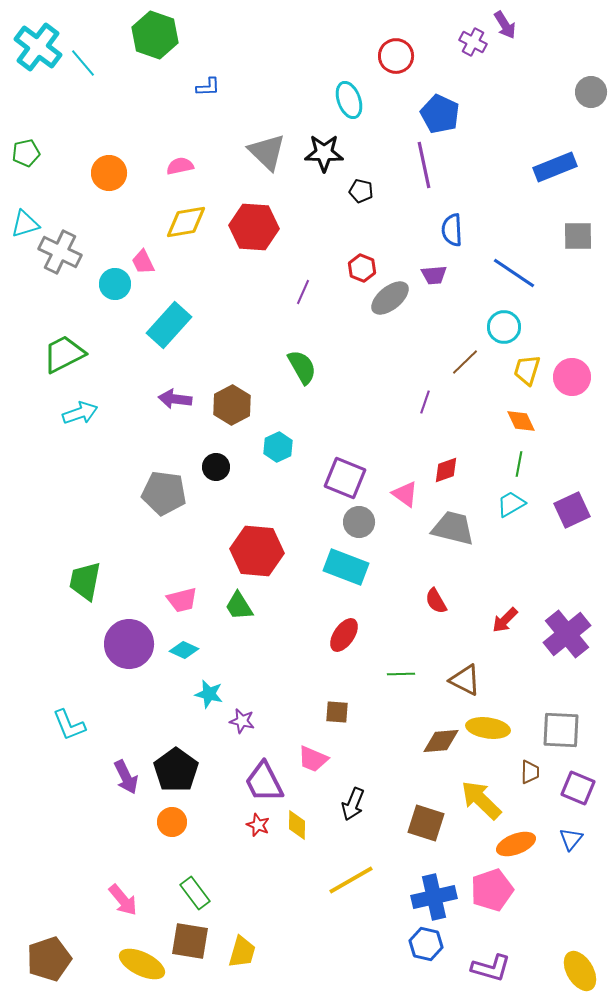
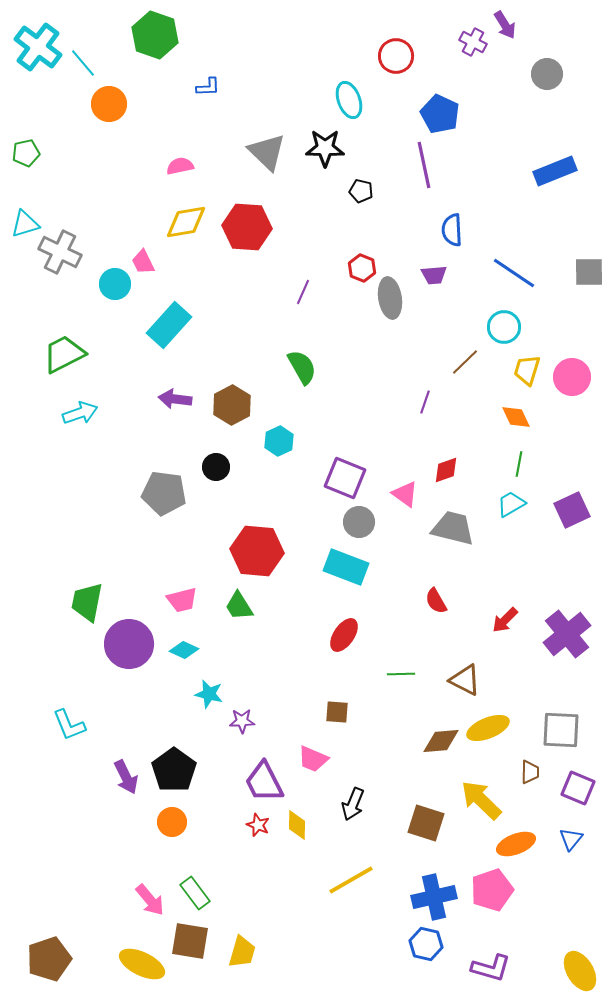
gray circle at (591, 92): moved 44 px left, 18 px up
black star at (324, 153): moved 1 px right, 5 px up
blue rectangle at (555, 167): moved 4 px down
orange circle at (109, 173): moved 69 px up
red hexagon at (254, 227): moved 7 px left
gray square at (578, 236): moved 11 px right, 36 px down
gray ellipse at (390, 298): rotated 60 degrees counterclockwise
orange diamond at (521, 421): moved 5 px left, 4 px up
cyan hexagon at (278, 447): moved 1 px right, 6 px up
green trapezoid at (85, 581): moved 2 px right, 21 px down
purple star at (242, 721): rotated 15 degrees counterclockwise
yellow ellipse at (488, 728): rotated 30 degrees counterclockwise
black pentagon at (176, 770): moved 2 px left
pink arrow at (123, 900): moved 27 px right
